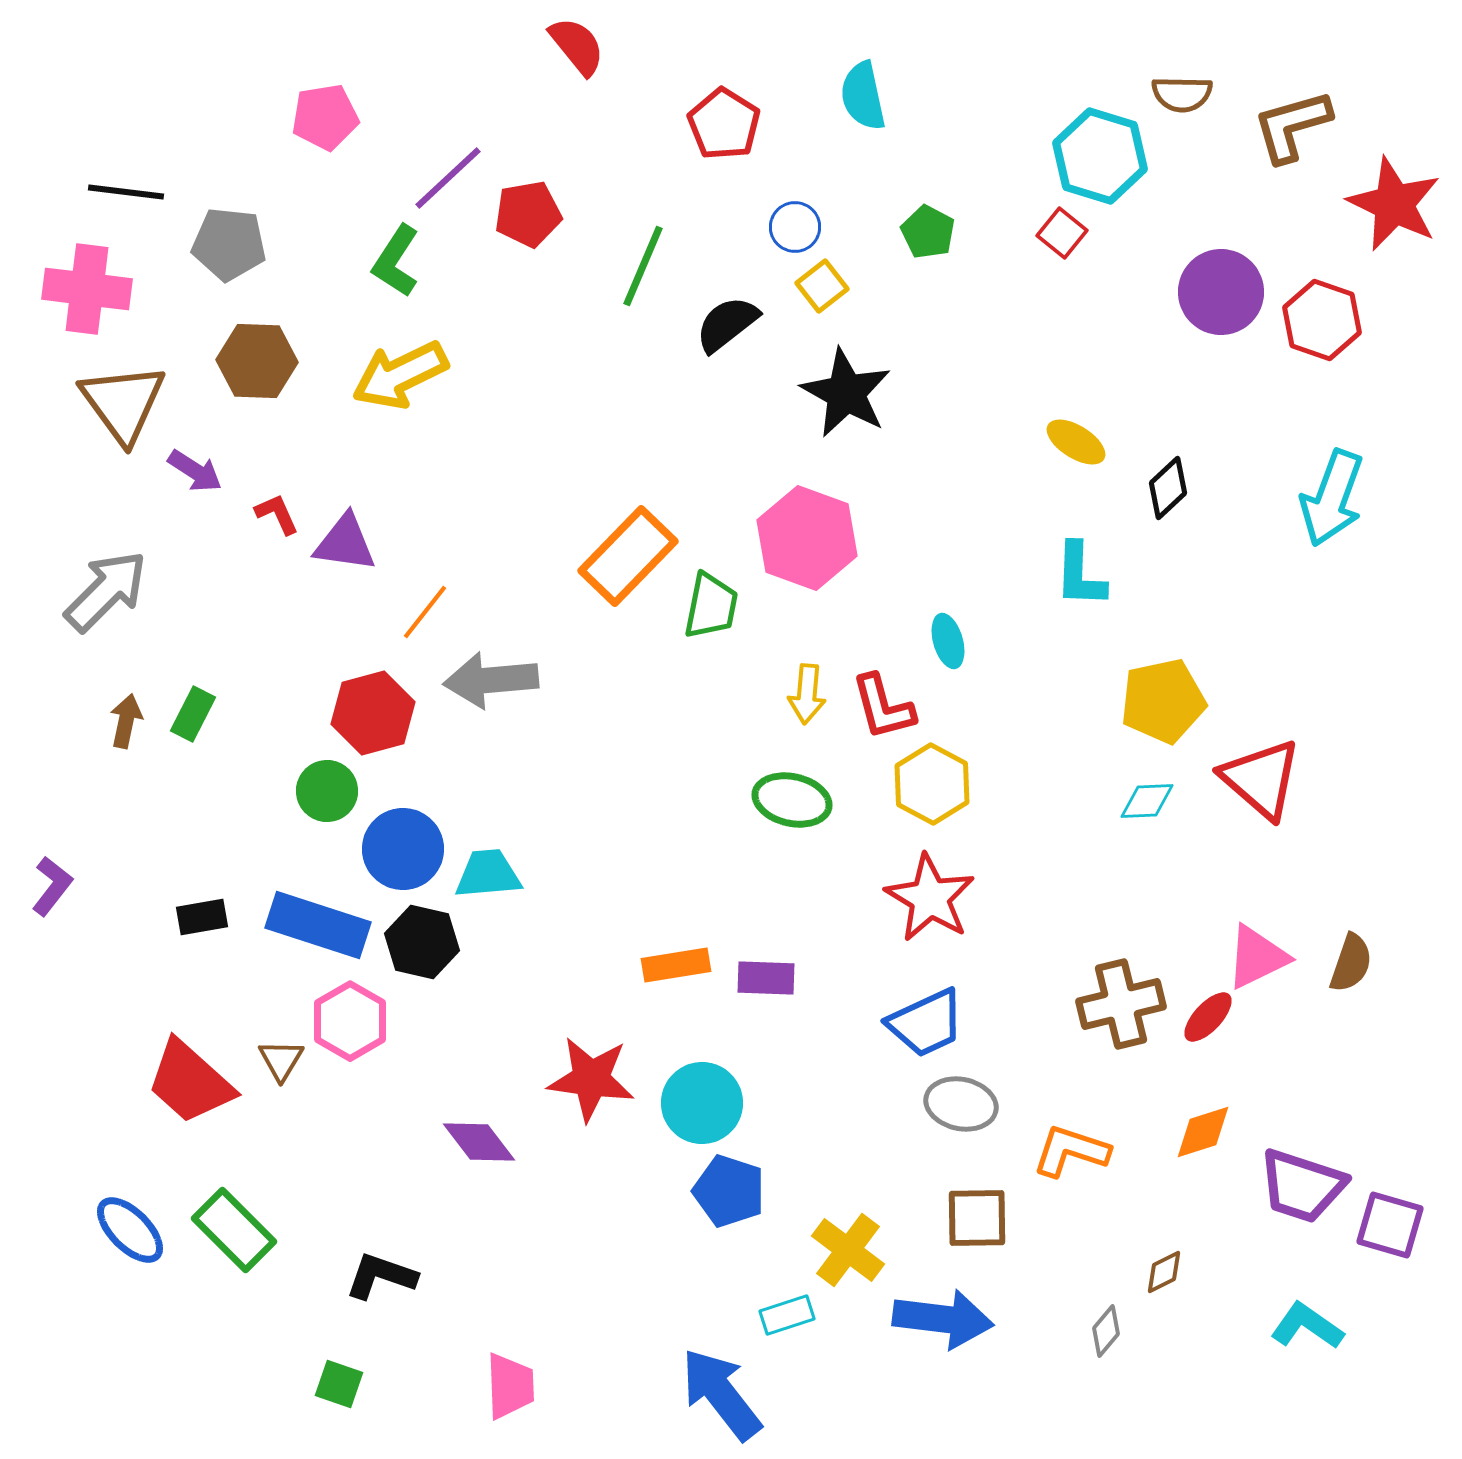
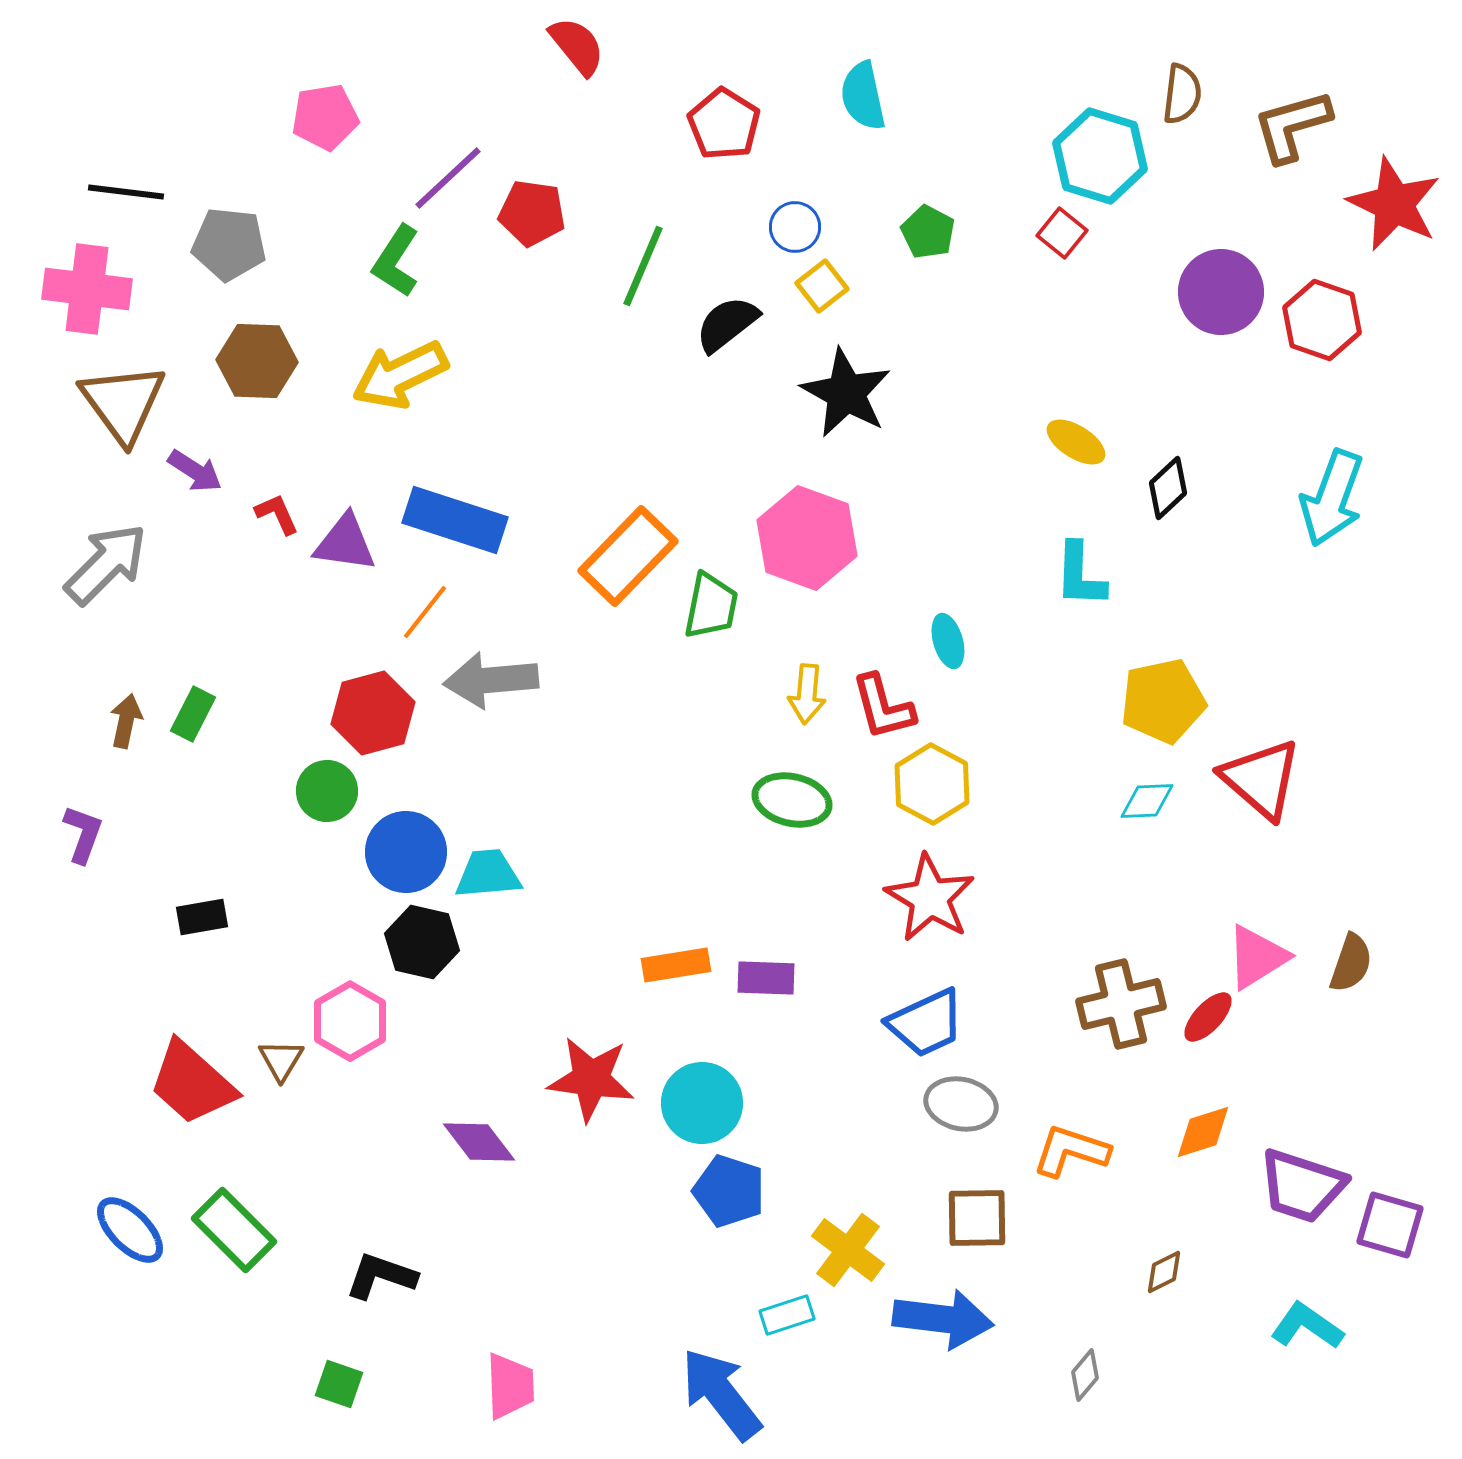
brown semicircle at (1182, 94): rotated 84 degrees counterclockwise
red pentagon at (528, 214): moved 4 px right, 1 px up; rotated 18 degrees clockwise
gray arrow at (106, 591): moved 27 px up
blue circle at (403, 849): moved 3 px right, 3 px down
purple L-shape at (52, 886): moved 31 px right, 52 px up; rotated 18 degrees counterclockwise
blue rectangle at (318, 925): moved 137 px right, 405 px up
pink triangle at (1257, 957): rotated 6 degrees counterclockwise
red trapezoid at (190, 1082): moved 2 px right, 1 px down
gray diamond at (1106, 1331): moved 21 px left, 44 px down
